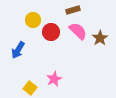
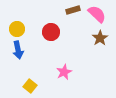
yellow circle: moved 16 px left, 9 px down
pink semicircle: moved 19 px right, 17 px up
blue arrow: rotated 42 degrees counterclockwise
pink star: moved 10 px right, 7 px up
yellow square: moved 2 px up
